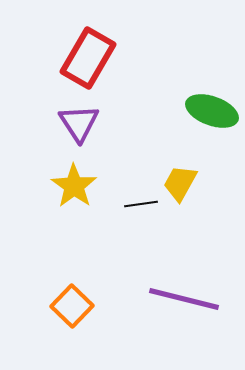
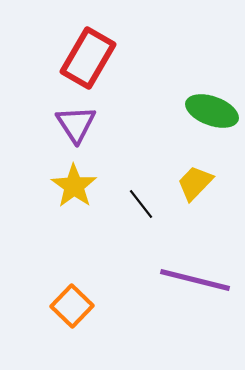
purple triangle: moved 3 px left, 1 px down
yellow trapezoid: moved 15 px right; rotated 15 degrees clockwise
black line: rotated 60 degrees clockwise
purple line: moved 11 px right, 19 px up
